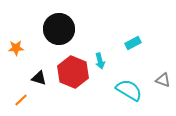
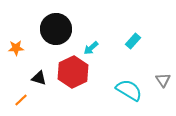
black circle: moved 3 px left
cyan rectangle: moved 2 px up; rotated 21 degrees counterclockwise
cyan arrow: moved 9 px left, 13 px up; rotated 63 degrees clockwise
red hexagon: rotated 12 degrees clockwise
gray triangle: rotated 35 degrees clockwise
